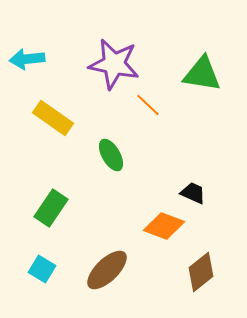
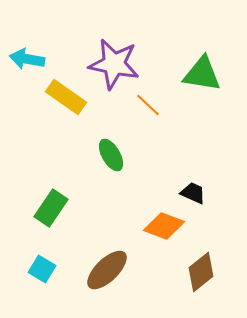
cyan arrow: rotated 16 degrees clockwise
yellow rectangle: moved 13 px right, 21 px up
